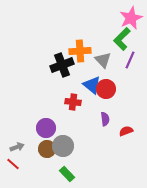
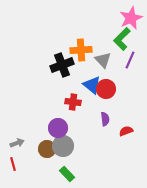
orange cross: moved 1 px right, 1 px up
purple circle: moved 12 px right
gray arrow: moved 4 px up
red line: rotated 32 degrees clockwise
